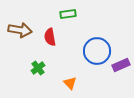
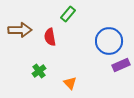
green rectangle: rotated 42 degrees counterclockwise
brown arrow: rotated 10 degrees counterclockwise
blue circle: moved 12 px right, 10 px up
green cross: moved 1 px right, 3 px down
